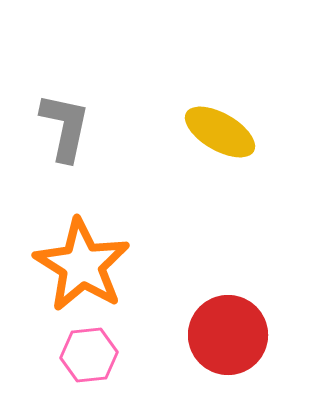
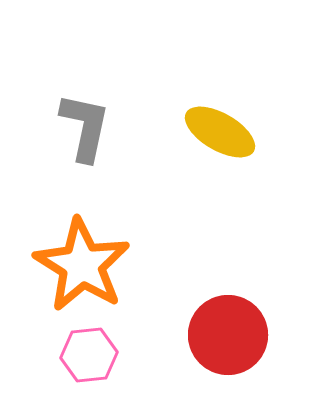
gray L-shape: moved 20 px right
